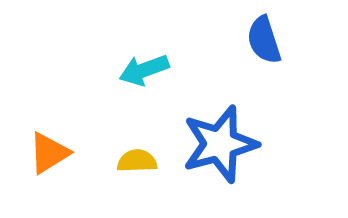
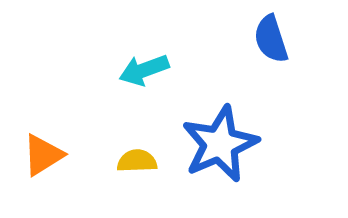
blue semicircle: moved 7 px right, 1 px up
blue star: rotated 8 degrees counterclockwise
orange triangle: moved 6 px left, 2 px down
